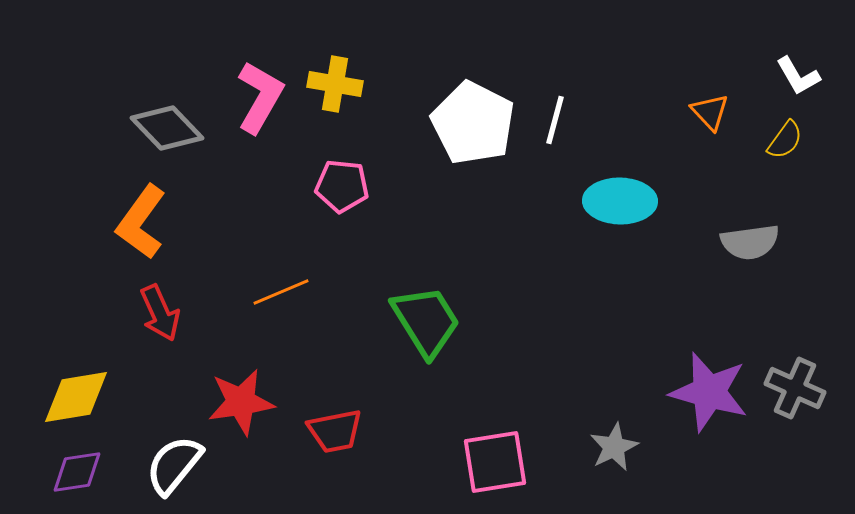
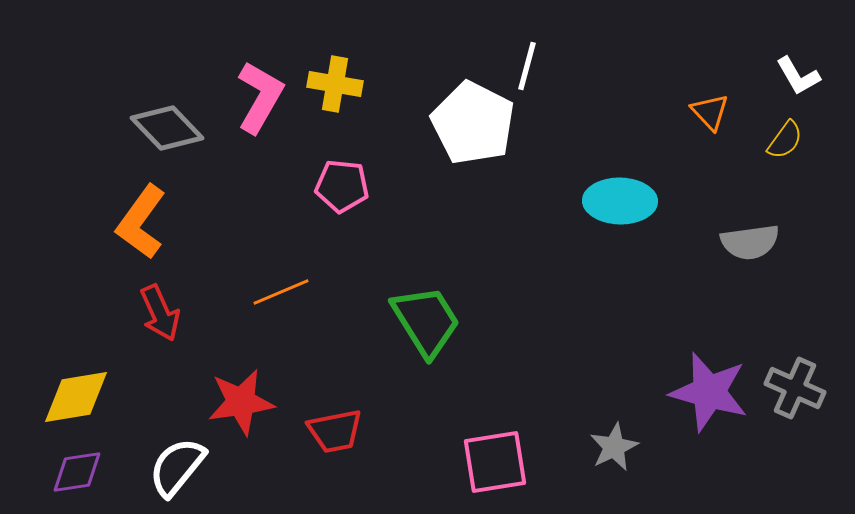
white line: moved 28 px left, 54 px up
white semicircle: moved 3 px right, 2 px down
